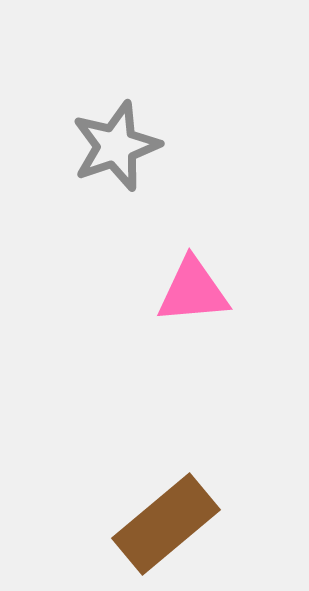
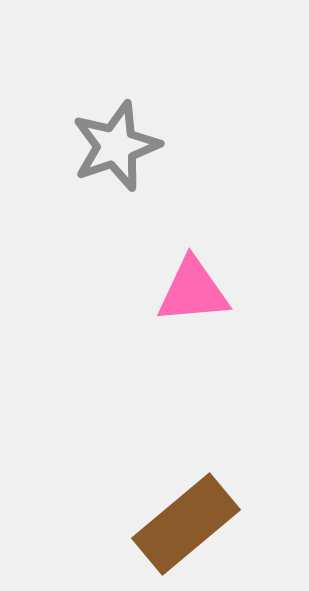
brown rectangle: moved 20 px right
